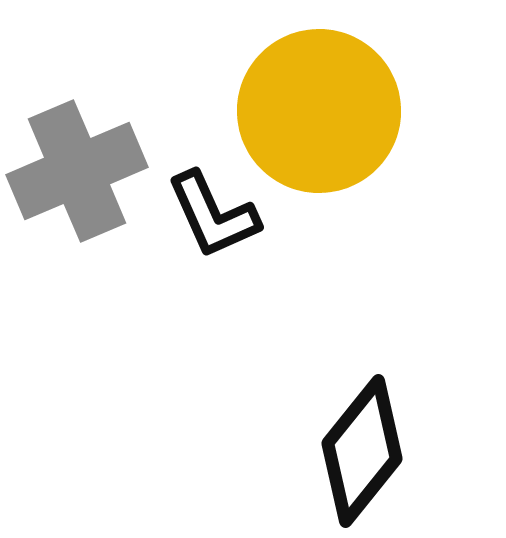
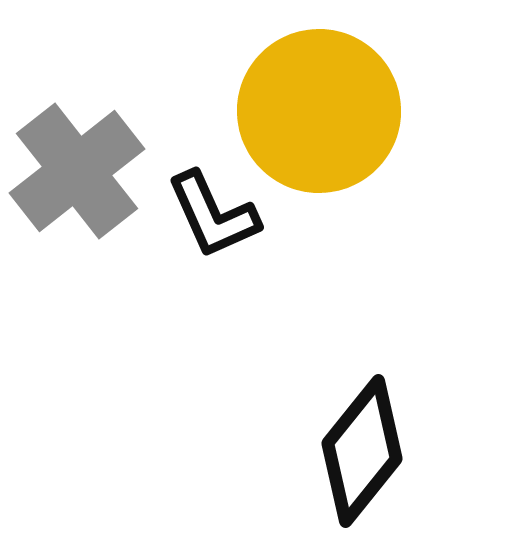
gray cross: rotated 15 degrees counterclockwise
